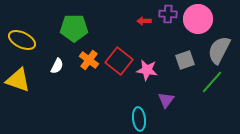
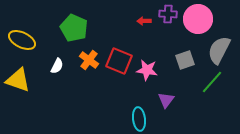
green pentagon: rotated 24 degrees clockwise
red square: rotated 16 degrees counterclockwise
